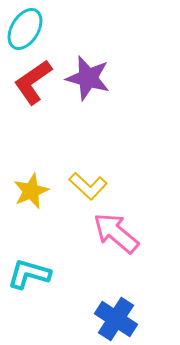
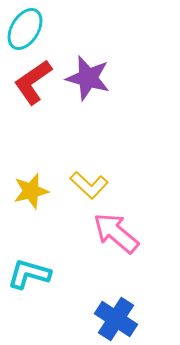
yellow L-shape: moved 1 px right, 1 px up
yellow star: rotated 9 degrees clockwise
